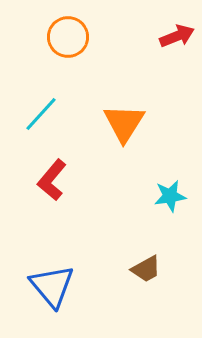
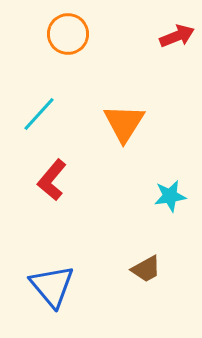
orange circle: moved 3 px up
cyan line: moved 2 px left
